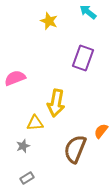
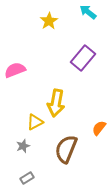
yellow star: rotated 18 degrees clockwise
purple rectangle: rotated 20 degrees clockwise
pink semicircle: moved 8 px up
yellow triangle: moved 1 px up; rotated 24 degrees counterclockwise
orange semicircle: moved 2 px left, 3 px up
brown semicircle: moved 9 px left
